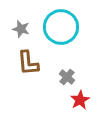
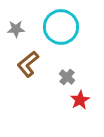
gray star: moved 5 px left; rotated 18 degrees counterclockwise
brown L-shape: moved 1 px down; rotated 56 degrees clockwise
